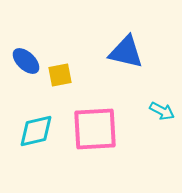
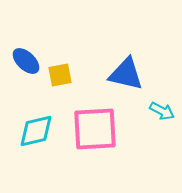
blue triangle: moved 22 px down
